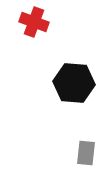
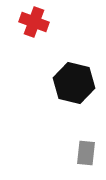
black hexagon: rotated 9 degrees clockwise
